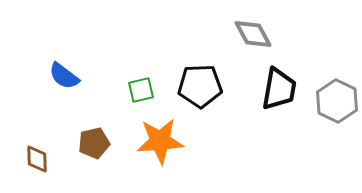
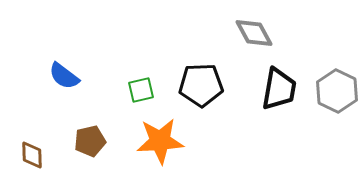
gray diamond: moved 1 px right, 1 px up
black pentagon: moved 1 px right, 1 px up
gray hexagon: moved 10 px up
brown pentagon: moved 4 px left, 2 px up
brown diamond: moved 5 px left, 4 px up
